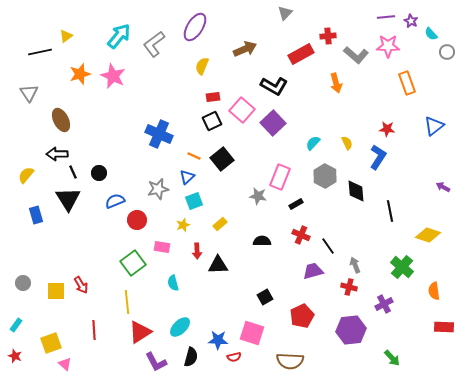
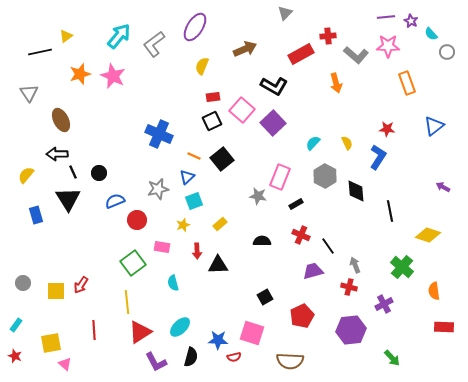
red arrow at (81, 285): rotated 66 degrees clockwise
yellow square at (51, 343): rotated 10 degrees clockwise
